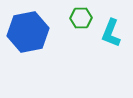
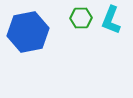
cyan L-shape: moved 13 px up
